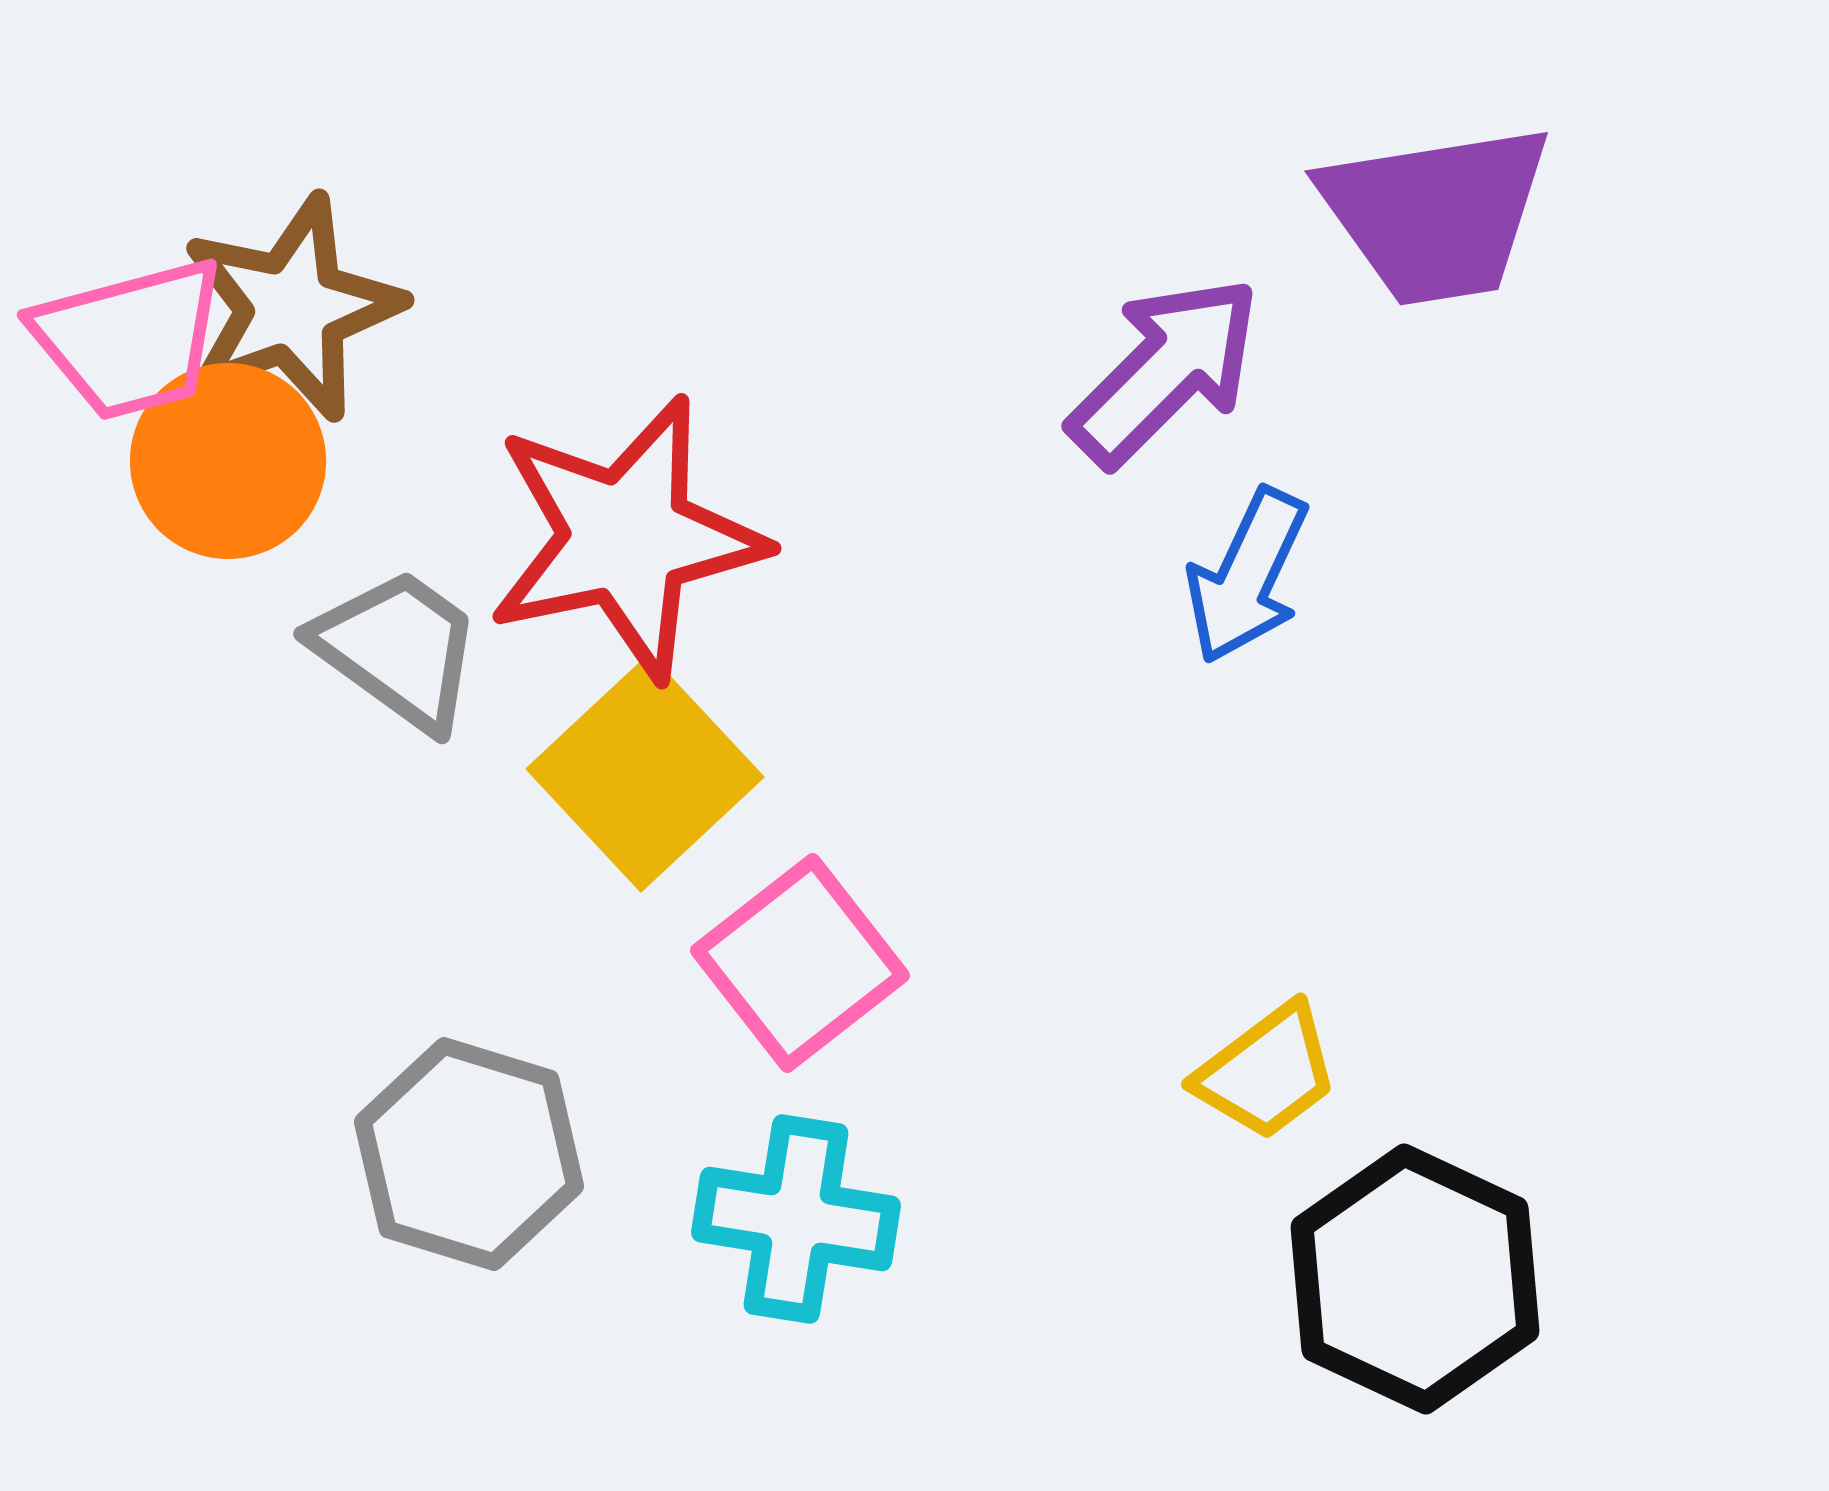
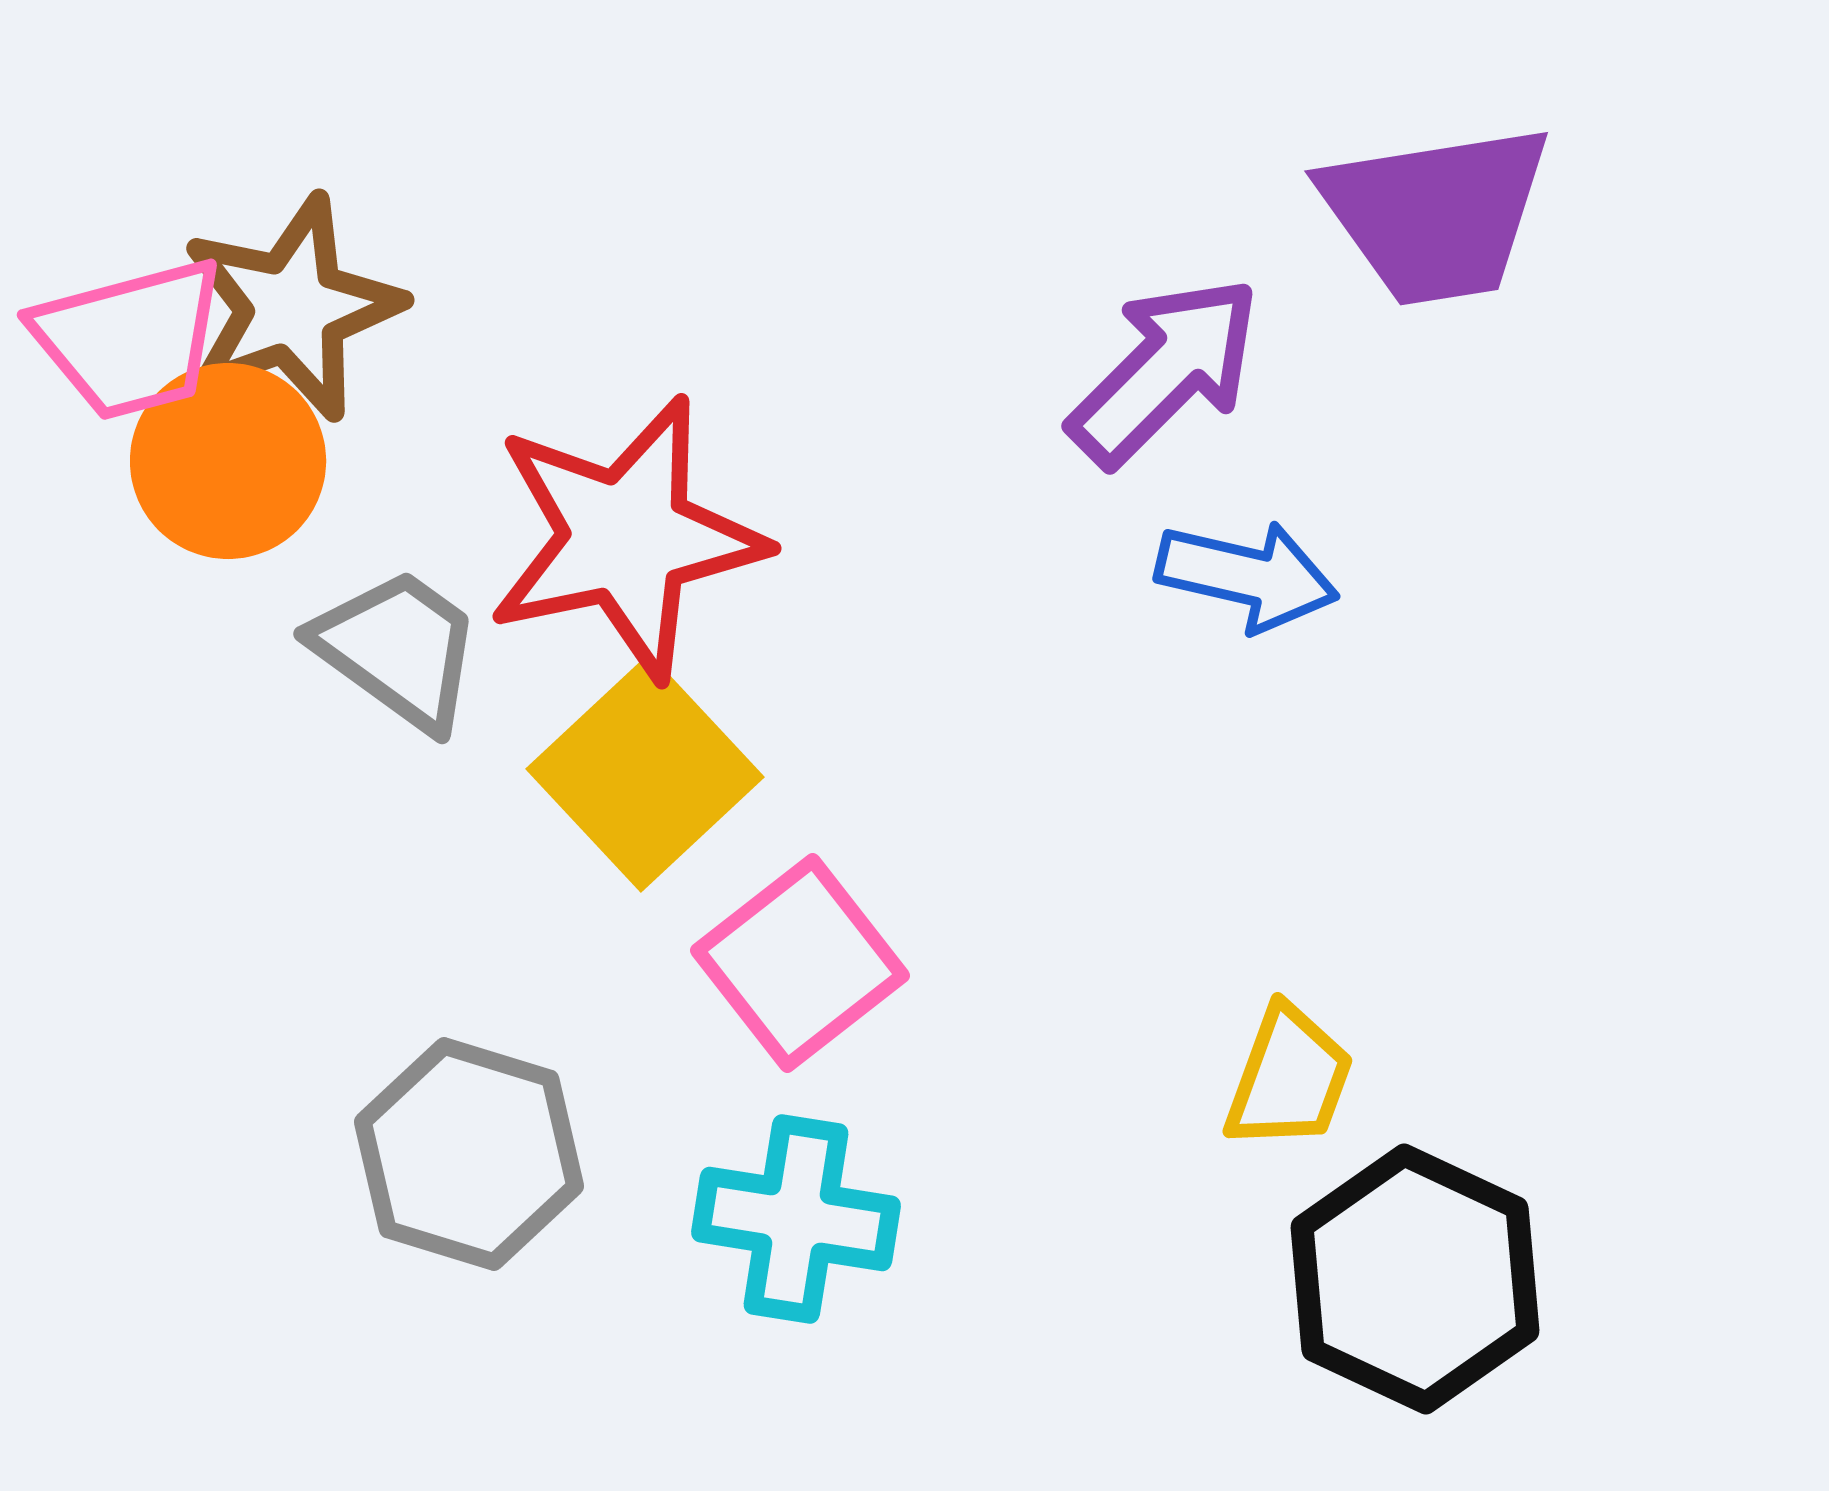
blue arrow: rotated 102 degrees counterclockwise
yellow trapezoid: moved 22 px right, 6 px down; rotated 33 degrees counterclockwise
